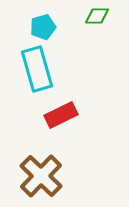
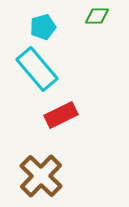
cyan rectangle: rotated 24 degrees counterclockwise
